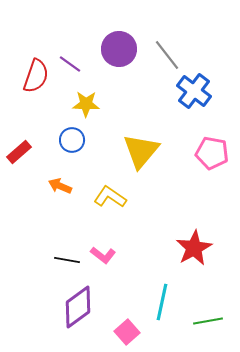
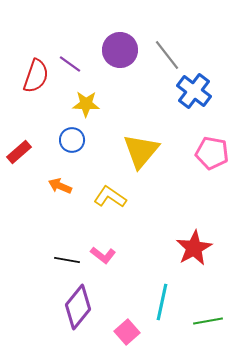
purple circle: moved 1 px right, 1 px down
purple diamond: rotated 15 degrees counterclockwise
